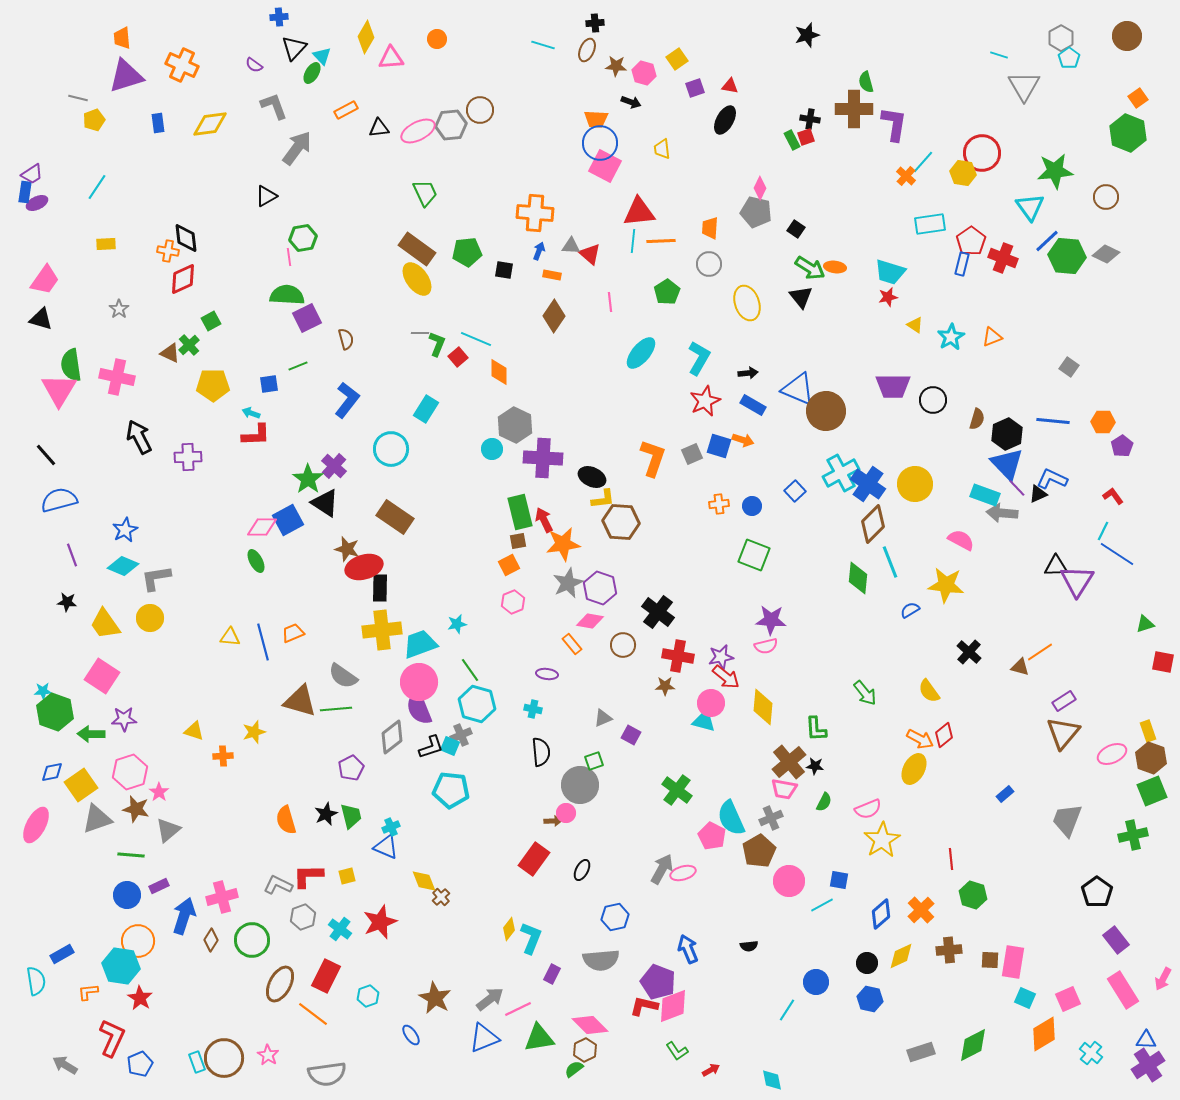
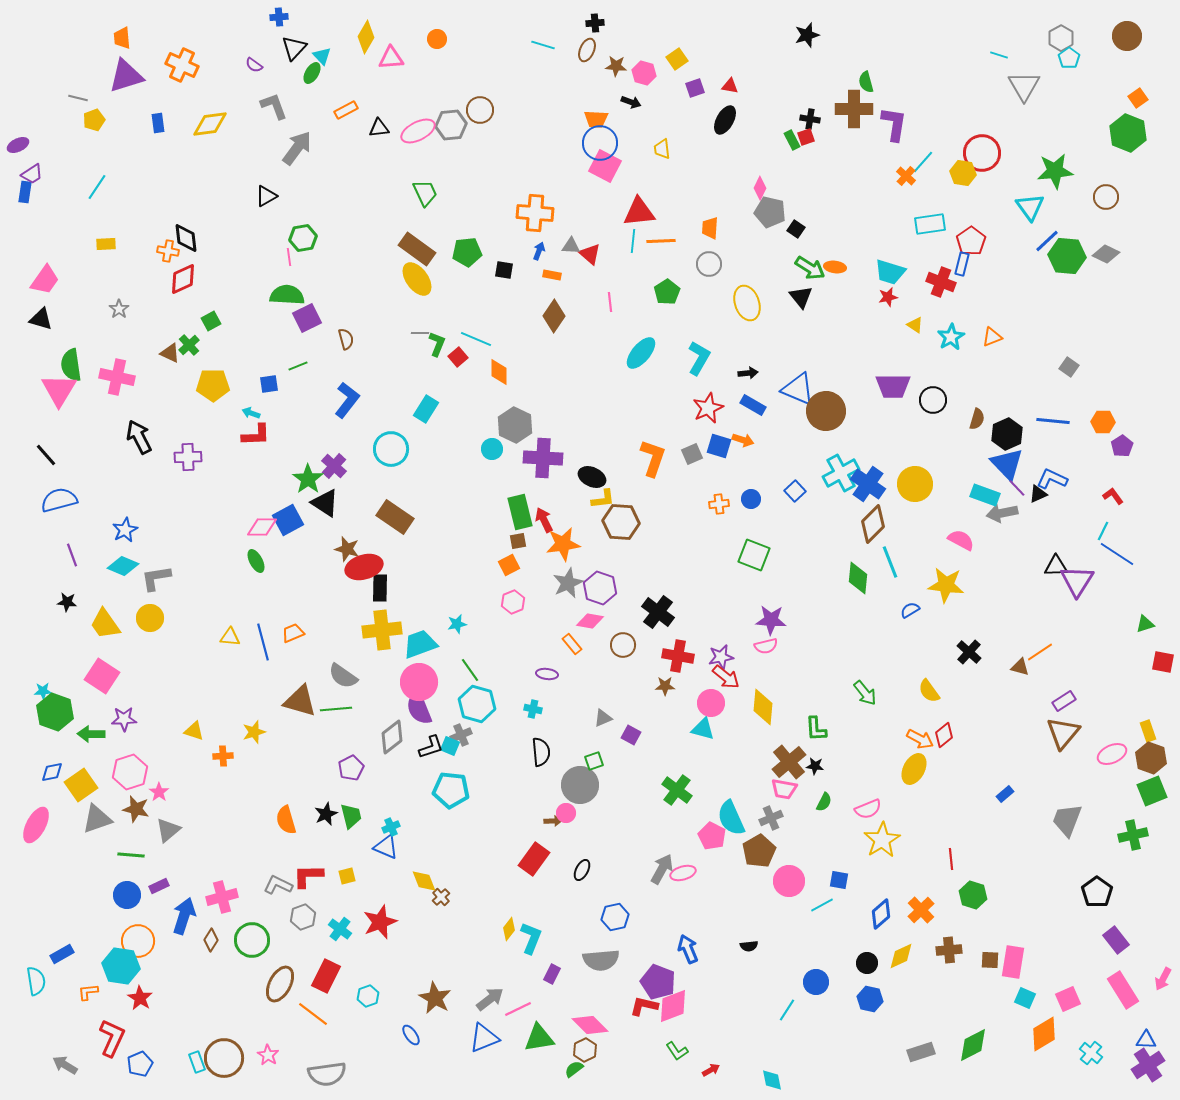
purple ellipse at (37, 203): moved 19 px left, 58 px up
gray pentagon at (756, 212): moved 14 px right
red cross at (1003, 258): moved 62 px left, 24 px down
red star at (705, 401): moved 3 px right, 7 px down
blue circle at (752, 506): moved 1 px left, 7 px up
gray arrow at (1002, 513): rotated 16 degrees counterclockwise
cyan triangle at (704, 721): moved 1 px left, 8 px down
